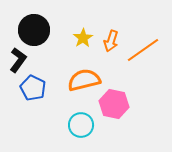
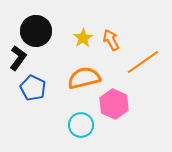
black circle: moved 2 px right, 1 px down
orange arrow: moved 1 px up; rotated 135 degrees clockwise
orange line: moved 12 px down
black L-shape: moved 2 px up
orange semicircle: moved 2 px up
pink hexagon: rotated 12 degrees clockwise
